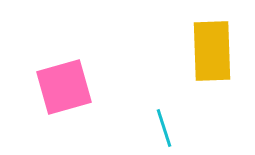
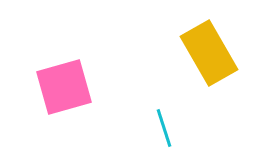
yellow rectangle: moved 3 px left, 2 px down; rotated 28 degrees counterclockwise
